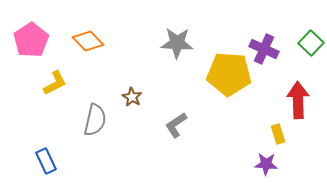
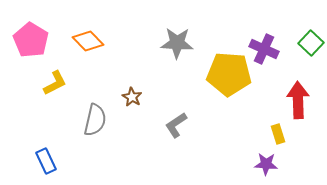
pink pentagon: rotated 8 degrees counterclockwise
